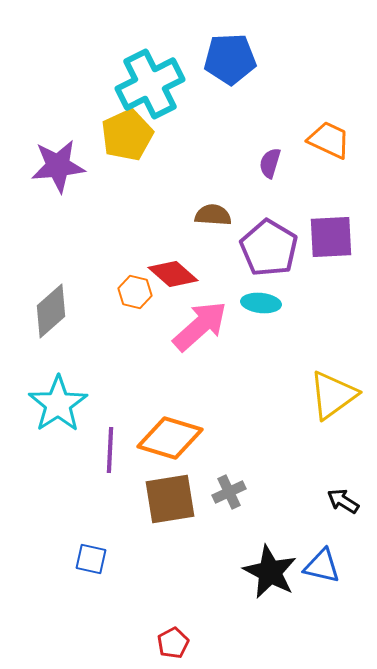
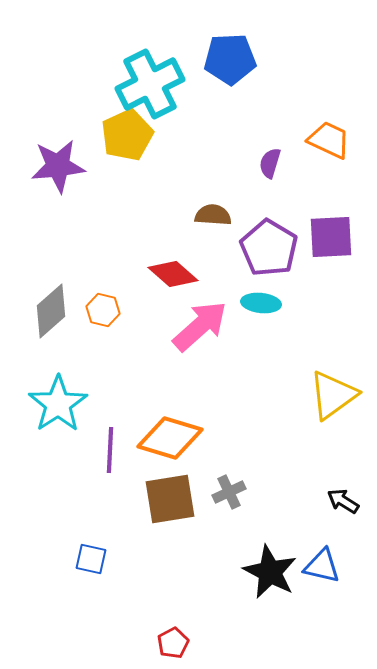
orange hexagon: moved 32 px left, 18 px down
